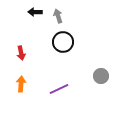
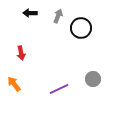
black arrow: moved 5 px left, 1 px down
gray arrow: rotated 40 degrees clockwise
black circle: moved 18 px right, 14 px up
gray circle: moved 8 px left, 3 px down
orange arrow: moved 7 px left; rotated 42 degrees counterclockwise
